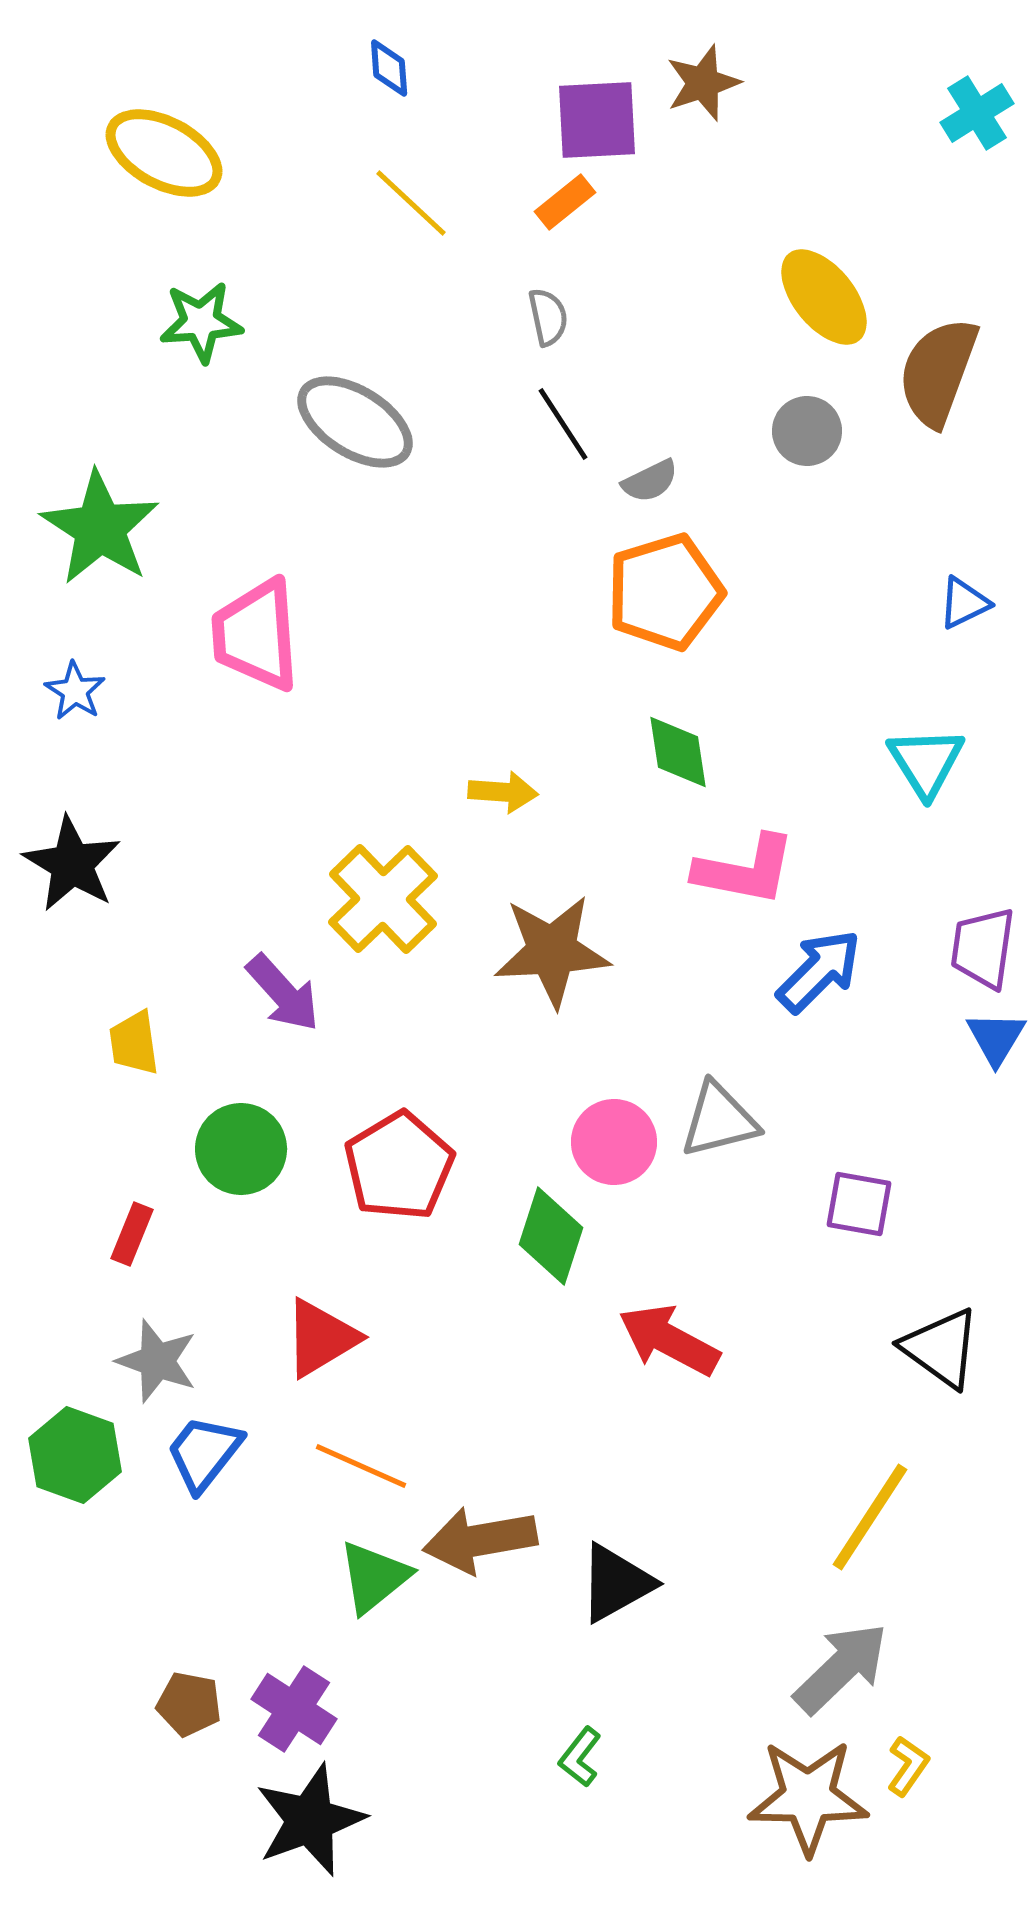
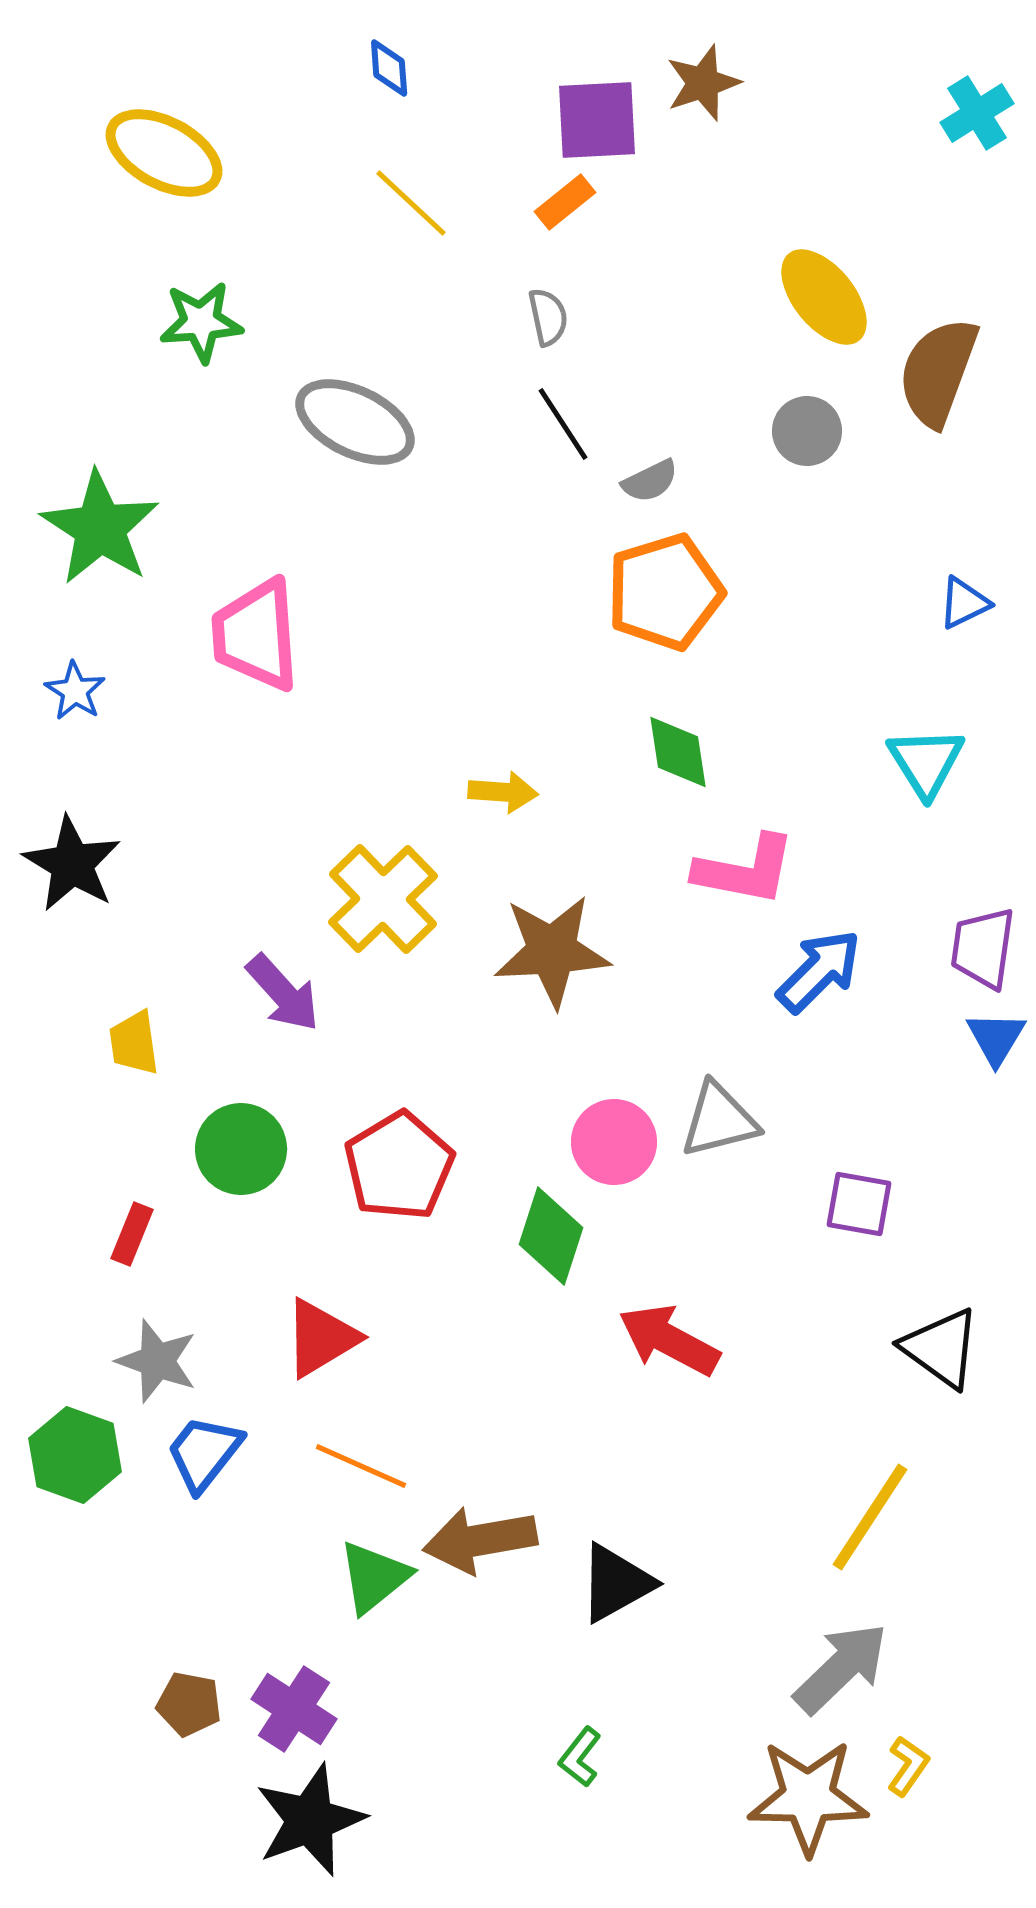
gray ellipse at (355, 422): rotated 6 degrees counterclockwise
